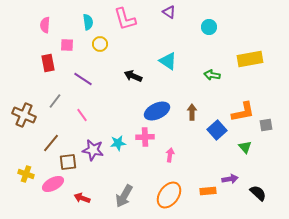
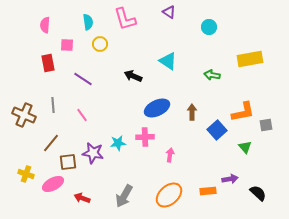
gray line: moved 2 px left, 4 px down; rotated 42 degrees counterclockwise
blue ellipse: moved 3 px up
purple star: moved 3 px down
orange ellipse: rotated 12 degrees clockwise
